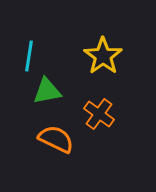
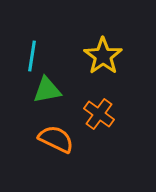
cyan line: moved 3 px right
green triangle: moved 1 px up
